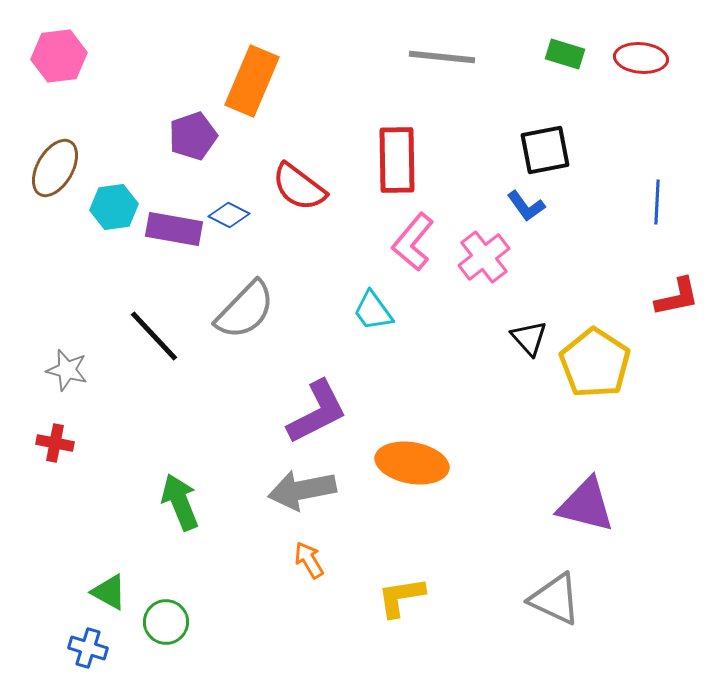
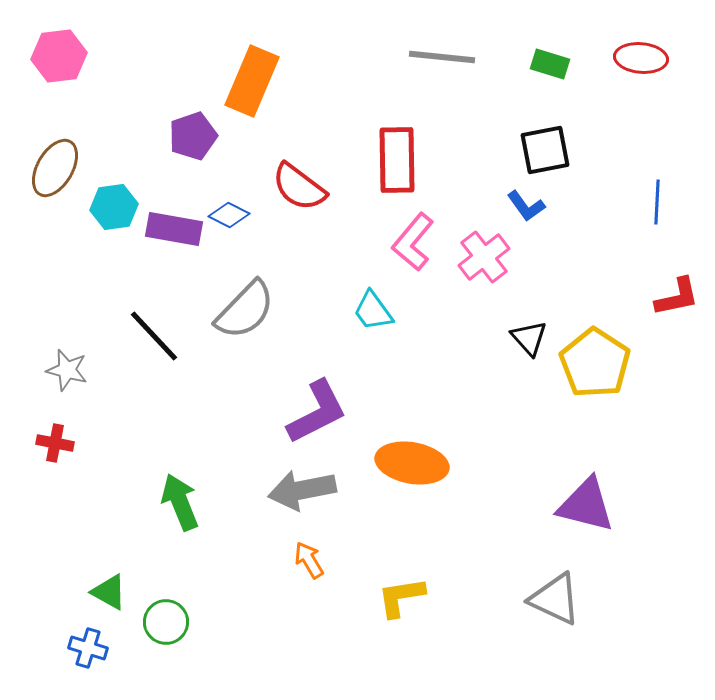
green rectangle: moved 15 px left, 10 px down
